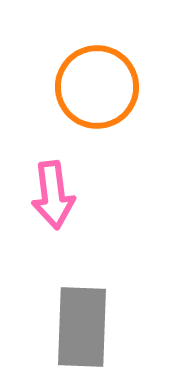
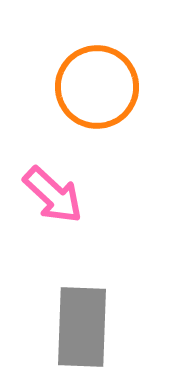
pink arrow: rotated 40 degrees counterclockwise
